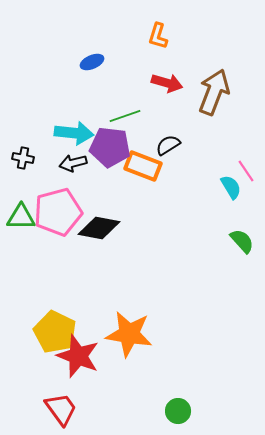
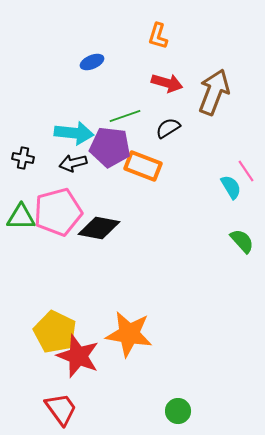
black semicircle: moved 17 px up
